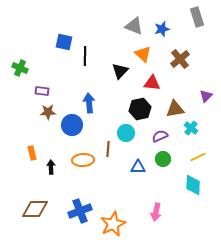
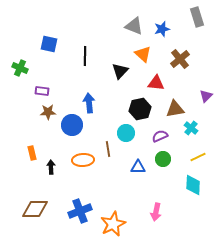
blue square: moved 15 px left, 2 px down
red triangle: moved 4 px right
brown line: rotated 14 degrees counterclockwise
